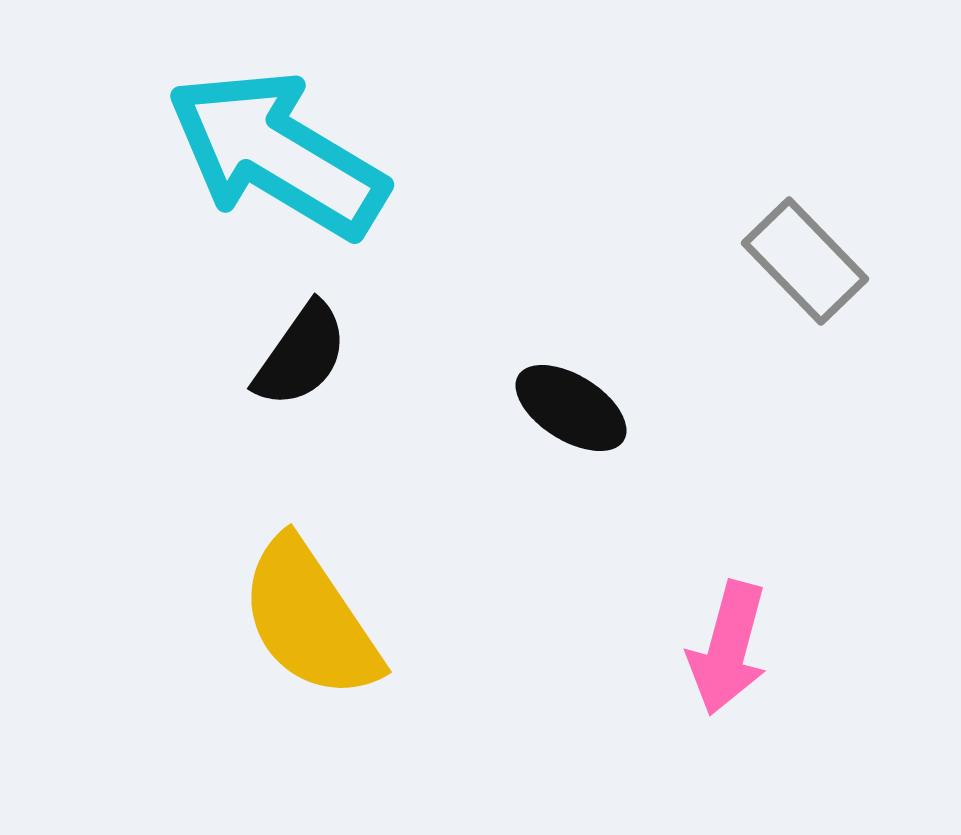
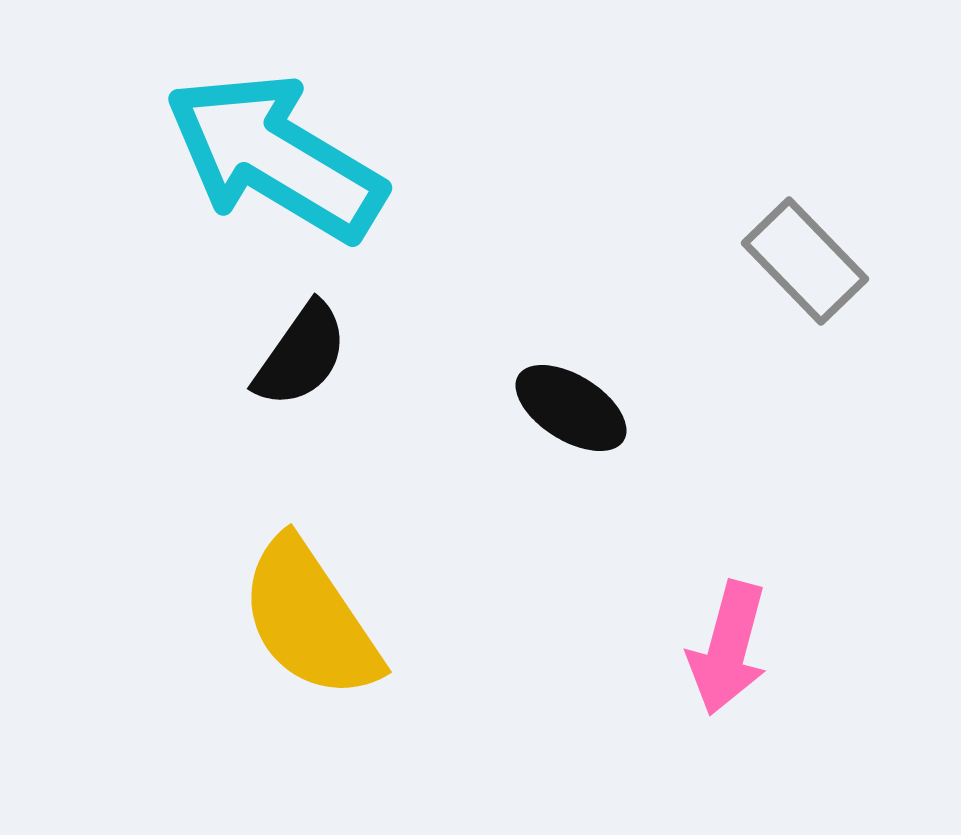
cyan arrow: moved 2 px left, 3 px down
